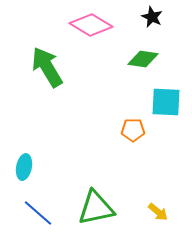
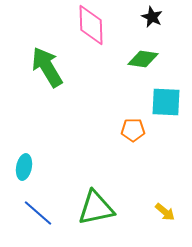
pink diamond: rotated 57 degrees clockwise
yellow arrow: moved 7 px right
